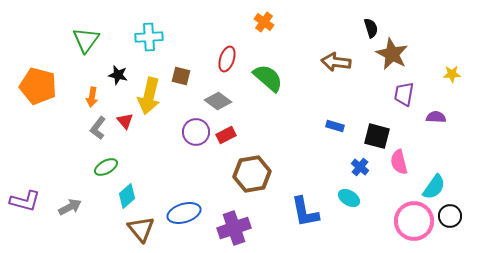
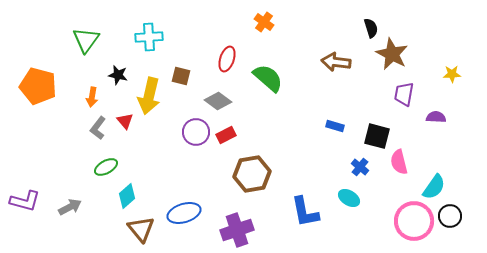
purple cross: moved 3 px right, 2 px down
